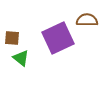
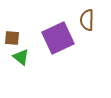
brown semicircle: rotated 90 degrees counterclockwise
green triangle: moved 1 px up
